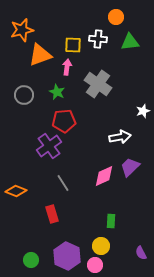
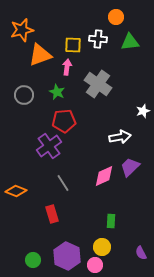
yellow circle: moved 1 px right, 1 px down
green circle: moved 2 px right
